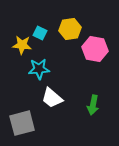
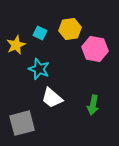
yellow star: moved 6 px left; rotated 30 degrees counterclockwise
cyan star: rotated 25 degrees clockwise
